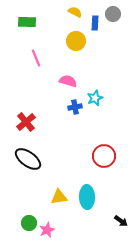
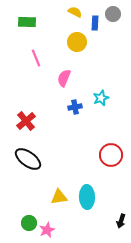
yellow circle: moved 1 px right, 1 px down
pink semicircle: moved 4 px left, 3 px up; rotated 84 degrees counterclockwise
cyan star: moved 6 px right
red cross: moved 1 px up
red circle: moved 7 px right, 1 px up
black arrow: rotated 72 degrees clockwise
